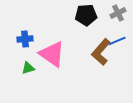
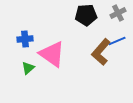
green triangle: rotated 24 degrees counterclockwise
